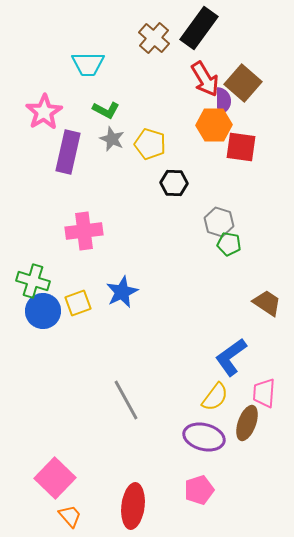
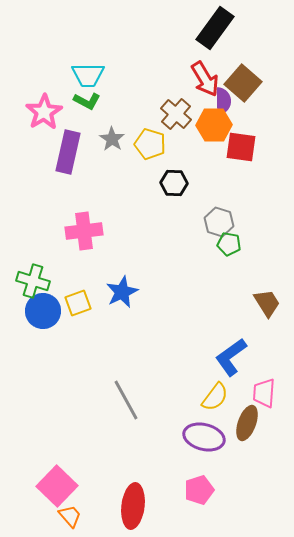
black rectangle: moved 16 px right
brown cross: moved 22 px right, 76 px down
cyan trapezoid: moved 11 px down
green L-shape: moved 19 px left, 9 px up
gray star: rotated 10 degrees clockwise
brown trapezoid: rotated 24 degrees clockwise
pink square: moved 2 px right, 8 px down
